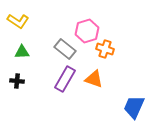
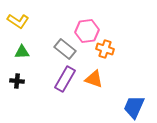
pink hexagon: rotated 10 degrees clockwise
